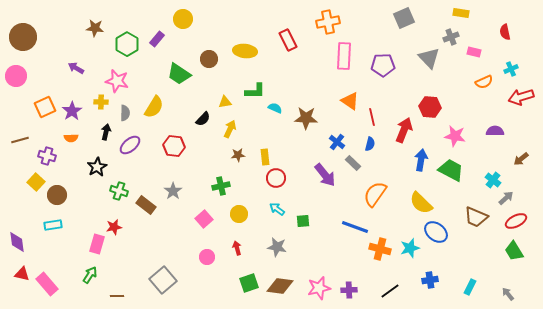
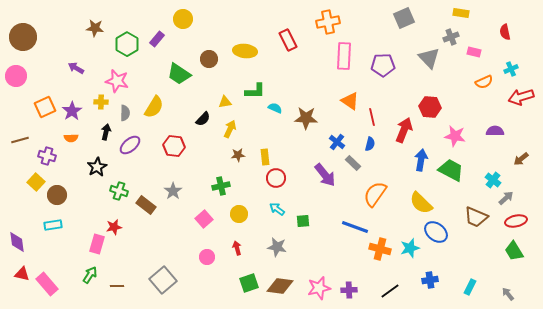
red ellipse at (516, 221): rotated 15 degrees clockwise
brown line at (117, 296): moved 10 px up
